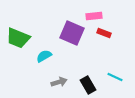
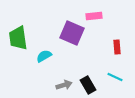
red rectangle: moved 13 px right, 14 px down; rotated 64 degrees clockwise
green trapezoid: rotated 60 degrees clockwise
gray arrow: moved 5 px right, 3 px down
